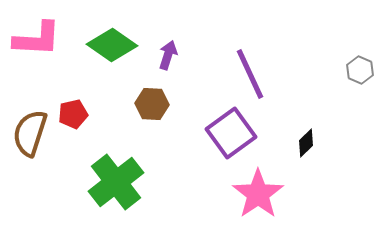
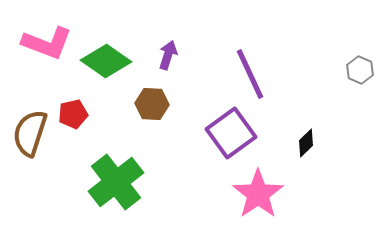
pink L-shape: moved 10 px right, 4 px down; rotated 18 degrees clockwise
green diamond: moved 6 px left, 16 px down
